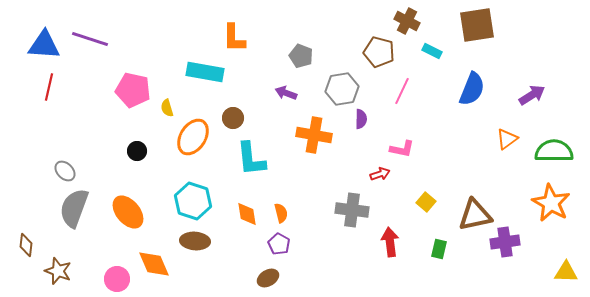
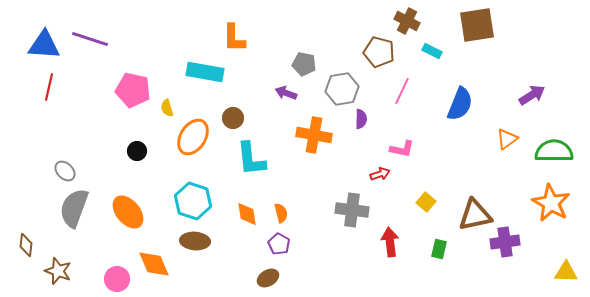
gray pentagon at (301, 56): moved 3 px right, 8 px down; rotated 10 degrees counterclockwise
blue semicircle at (472, 89): moved 12 px left, 15 px down
